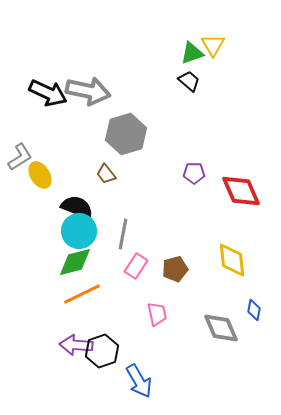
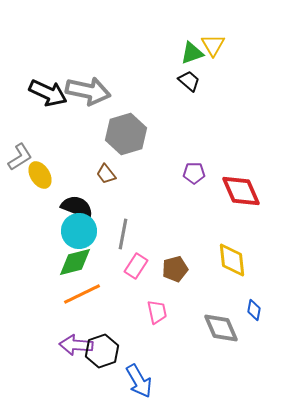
pink trapezoid: moved 2 px up
